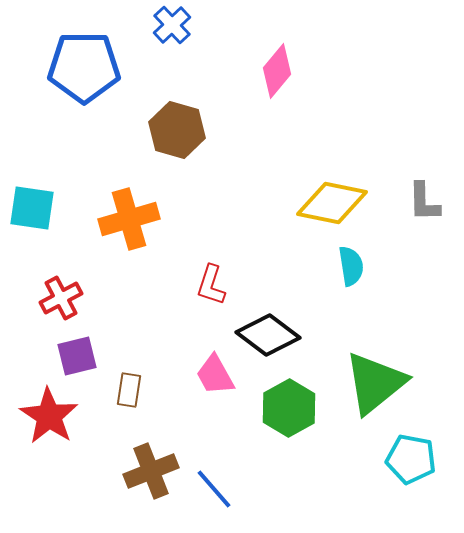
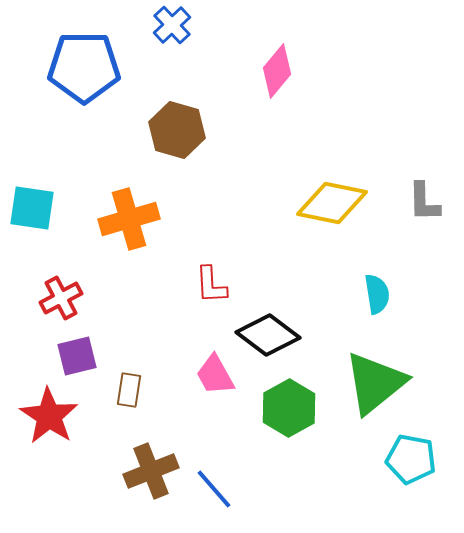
cyan semicircle: moved 26 px right, 28 px down
red L-shape: rotated 21 degrees counterclockwise
